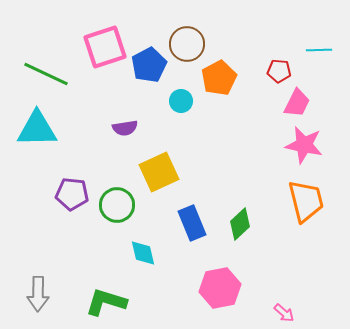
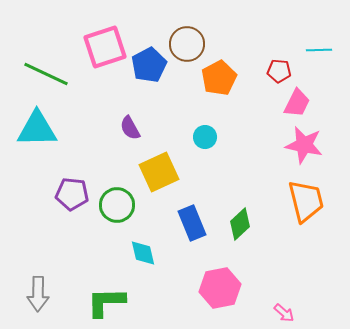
cyan circle: moved 24 px right, 36 px down
purple semicircle: moved 5 px right; rotated 70 degrees clockwise
green L-shape: rotated 18 degrees counterclockwise
